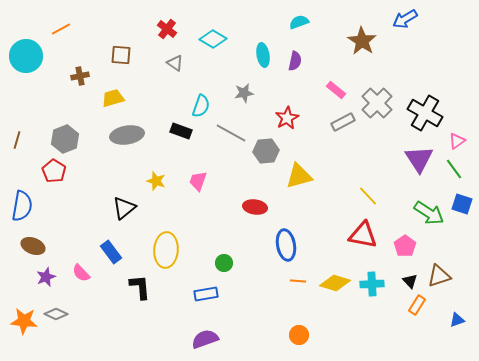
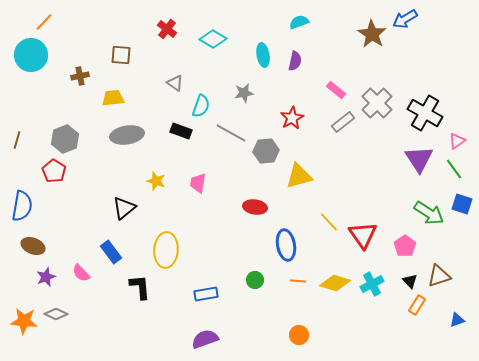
orange line at (61, 29): moved 17 px left, 7 px up; rotated 18 degrees counterclockwise
brown star at (362, 41): moved 10 px right, 7 px up
cyan circle at (26, 56): moved 5 px right, 1 px up
gray triangle at (175, 63): moved 20 px down
yellow trapezoid at (113, 98): rotated 10 degrees clockwise
red star at (287, 118): moved 5 px right
gray rectangle at (343, 122): rotated 10 degrees counterclockwise
pink trapezoid at (198, 181): moved 2 px down; rotated 10 degrees counterclockwise
yellow line at (368, 196): moved 39 px left, 26 px down
red triangle at (363, 235): rotated 44 degrees clockwise
green circle at (224, 263): moved 31 px right, 17 px down
cyan cross at (372, 284): rotated 25 degrees counterclockwise
